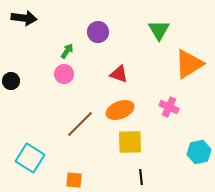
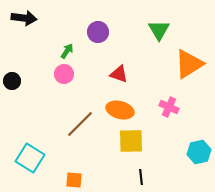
black circle: moved 1 px right
orange ellipse: rotated 36 degrees clockwise
yellow square: moved 1 px right, 1 px up
